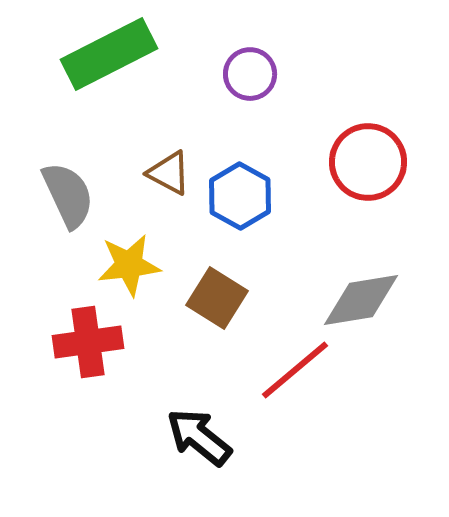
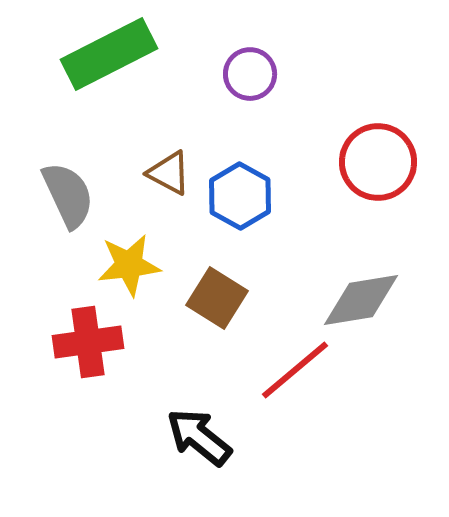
red circle: moved 10 px right
